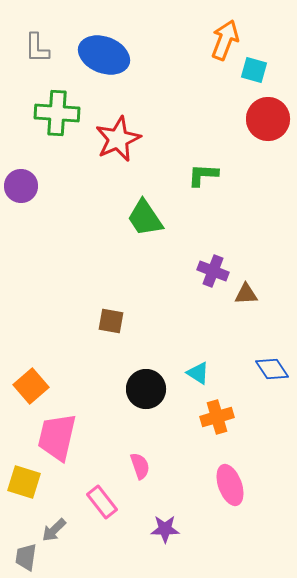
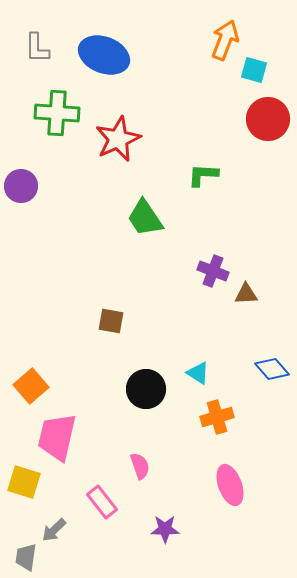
blue diamond: rotated 8 degrees counterclockwise
